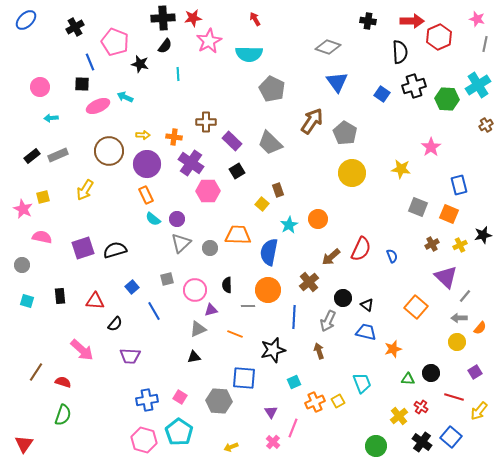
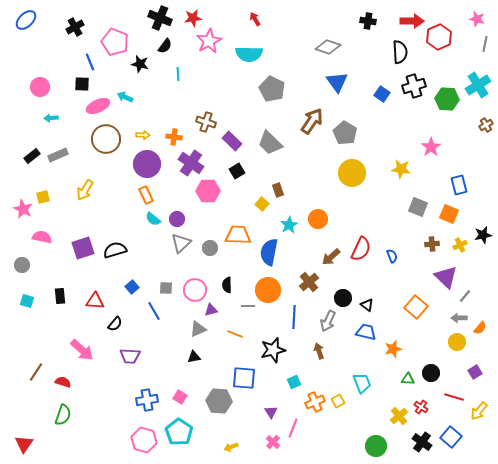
black cross at (163, 18): moved 3 px left; rotated 25 degrees clockwise
brown cross at (206, 122): rotated 18 degrees clockwise
brown circle at (109, 151): moved 3 px left, 12 px up
brown cross at (432, 244): rotated 24 degrees clockwise
gray square at (167, 279): moved 1 px left, 9 px down; rotated 16 degrees clockwise
